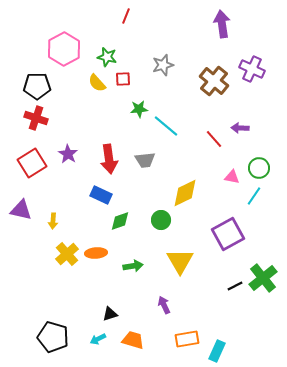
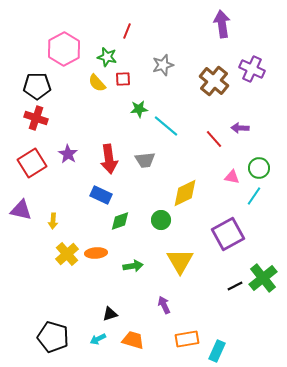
red line at (126, 16): moved 1 px right, 15 px down
